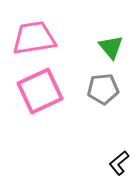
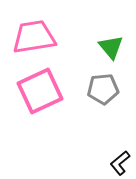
pink trapezoid: moved 1 px up
black L-shape: moved 1 px right
